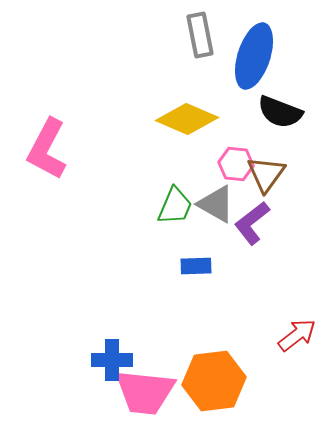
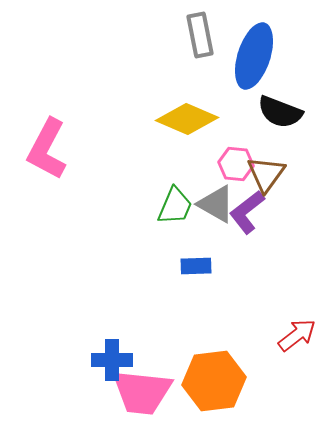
purple L-shape: moved 5 px left, 11 px up
pink trapezoid: moved 3 px left
